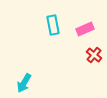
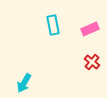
pink rectangle: moved 5 px right
red cross: moved 2 px left, 7 px down
